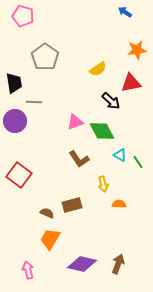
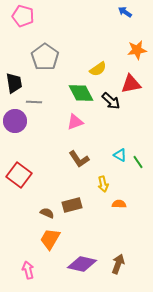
red triangle: moved 1 px down
green diamond: moved 21 px left, 38 px up
